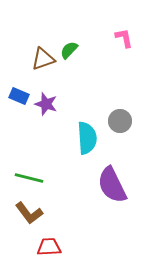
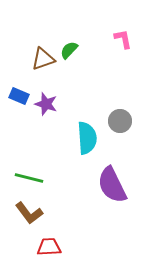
pink L-shape: moved 1 px left, 1 px down
